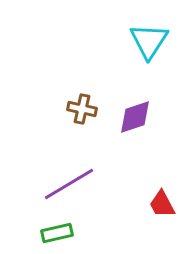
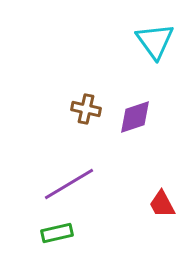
cyan triangle: moved 6 px right; rotated 9 degrees counterclockwise
brown cross: moved 4 px right
